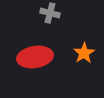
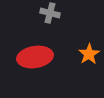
orange star: moved 5 px right, 1 px down
